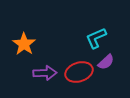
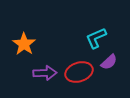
purple semicircle: moved 3 px right
